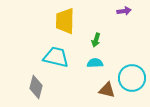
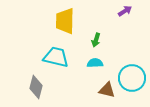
purple arrow: moved 1 px right; rotated 24 degrees counterclockwise
